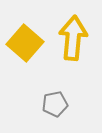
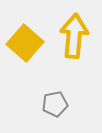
yellow arrow: moved 1 px right, 2 px up
